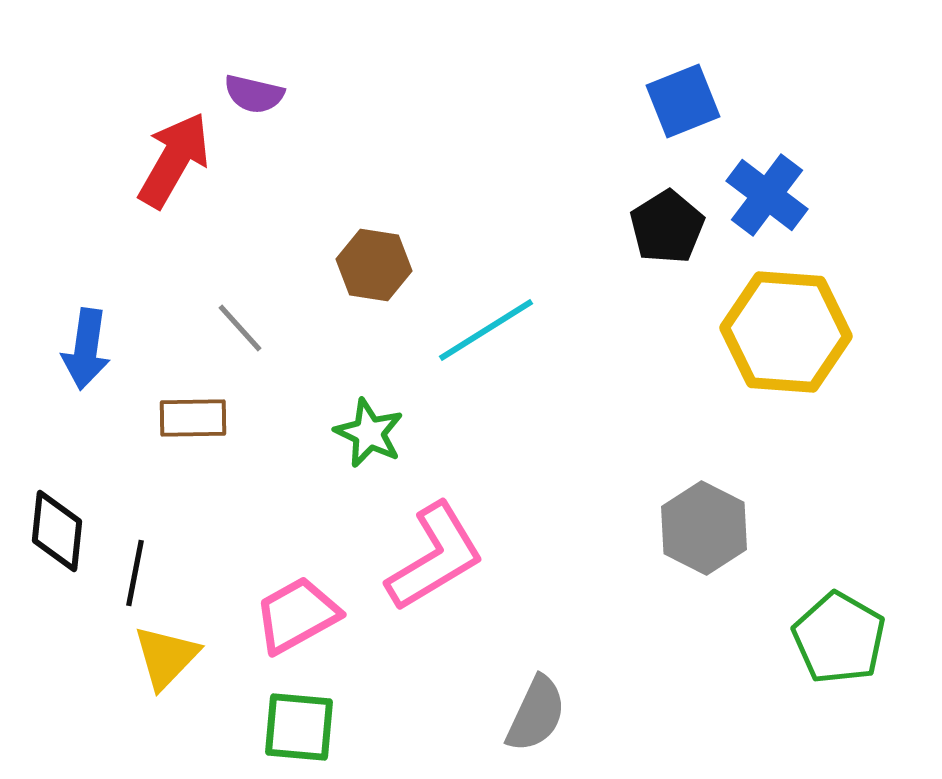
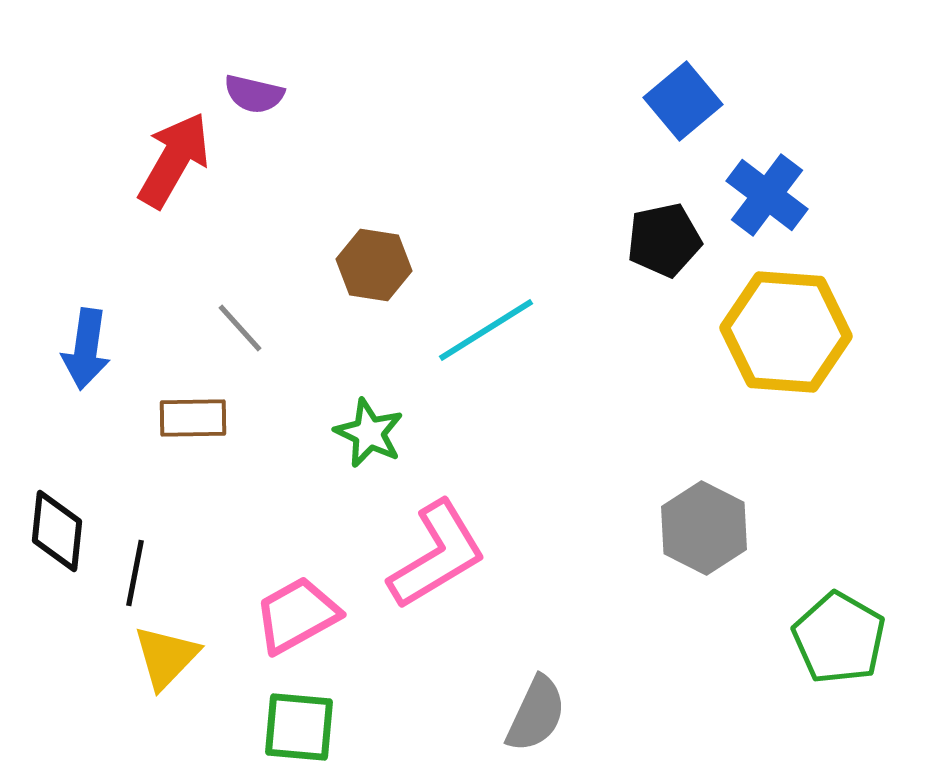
blue square: rotated 18 degrees counterclockwise
black pentagon: moved 3 px left, 13 px down; rotated 20 degrees clockwise
pink L-shape: moved 2 px right, 2 px up
